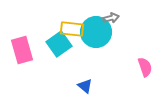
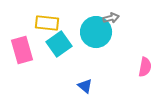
yellow rectangle: moved 25 px left, 6 px up
pink semicircle: rotated 30 degrees clockwise
